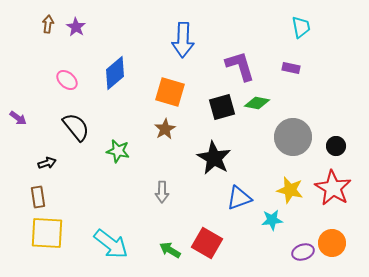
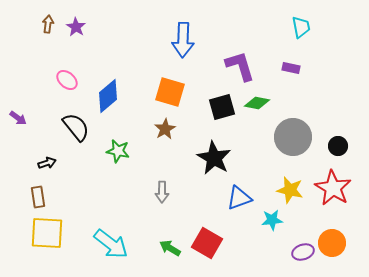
blue diamond: moved 7 px left, 23 px down
black circle: moved 2 px right
green arrow: moved 2 px up
